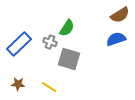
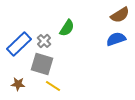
gray cross: moved 6 px left, 1 px up; rotated 24 degrees clockwise
gray square: moved 27 px left, 5 px down
yellow line: moved 4 px right, 1 px up
